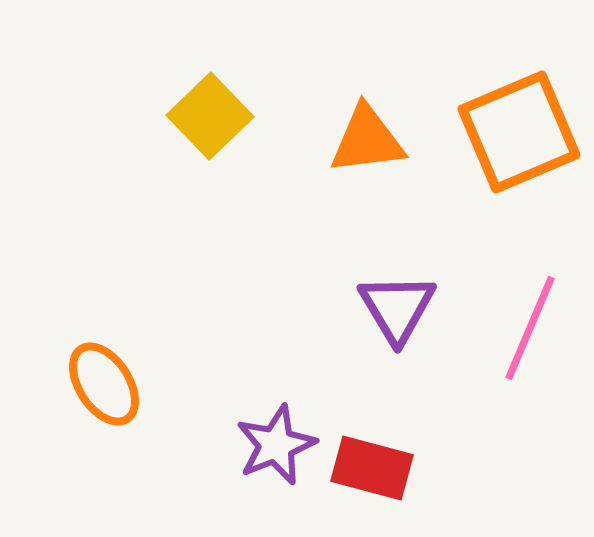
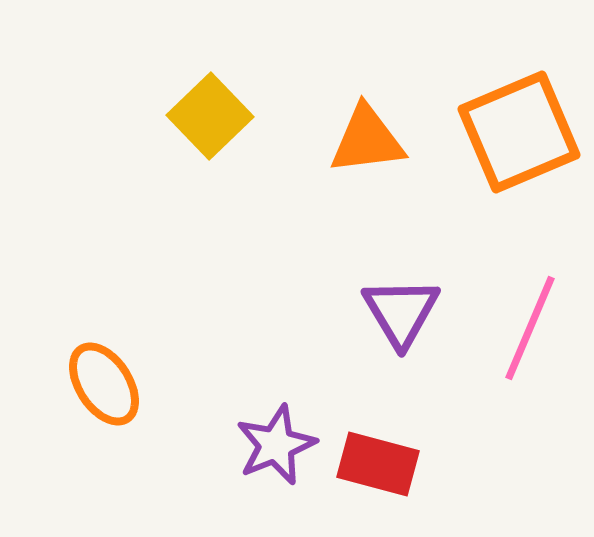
purple triangle: moved 4 px right, 4 px down
red rectangle: moved 6 px right, 4 px up
